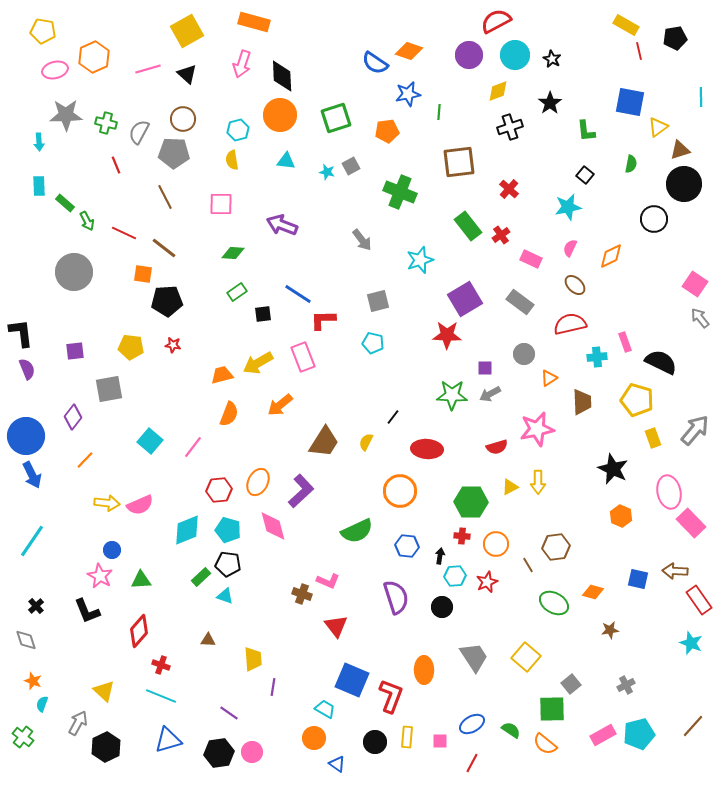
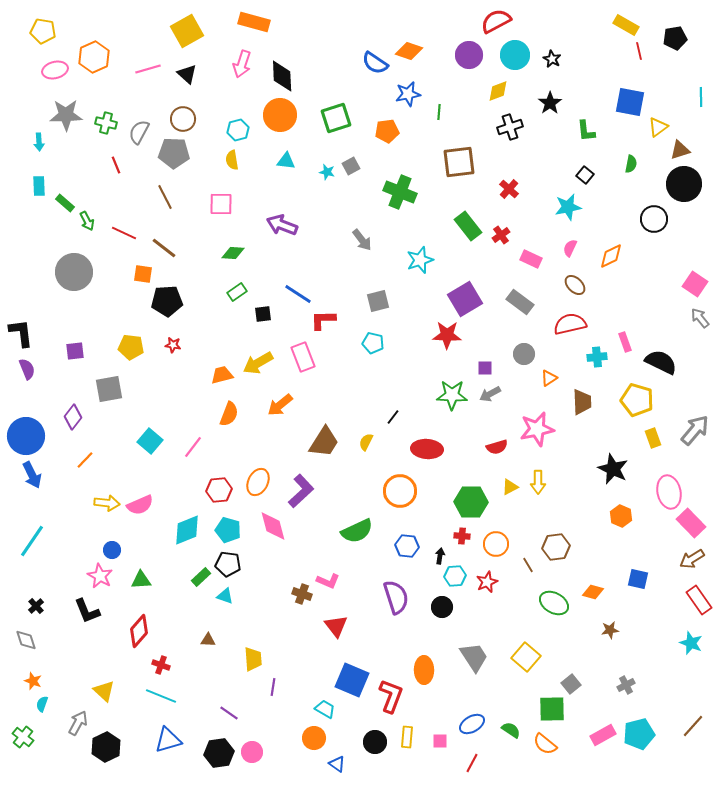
brown arrow at (675, 571): moved 17 px right, 12 px up; rotated 35 degrees counterclockwise
